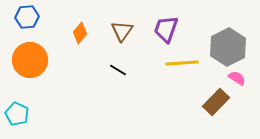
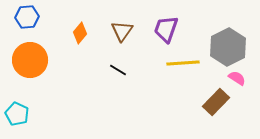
yellow line: moved 1 px right
